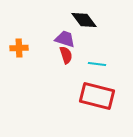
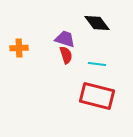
black diamond: moved 13 px right, 3 px down
